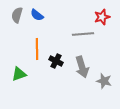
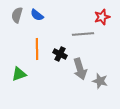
black cross: moved 4 px right, 7 px up
gray arrow: moved 2 px left, 2 px down
gray star: moved 4 px left
